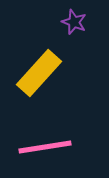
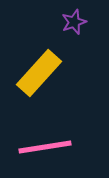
purple star: rotated 30 degrees clockwise
